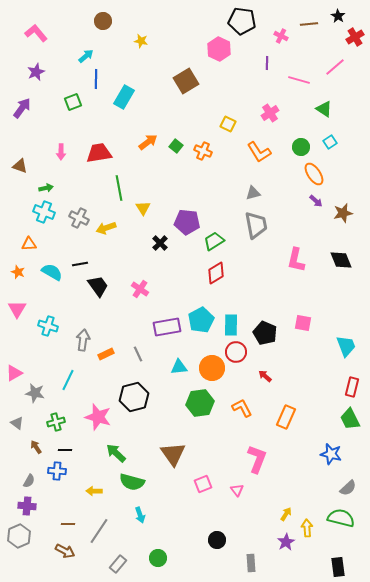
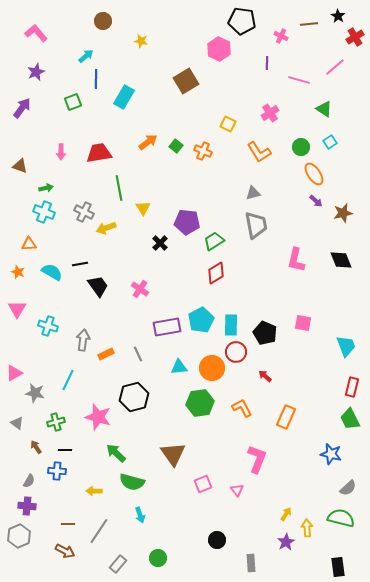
gray cross at (79, 218): moved 5 px right, 6 px up
